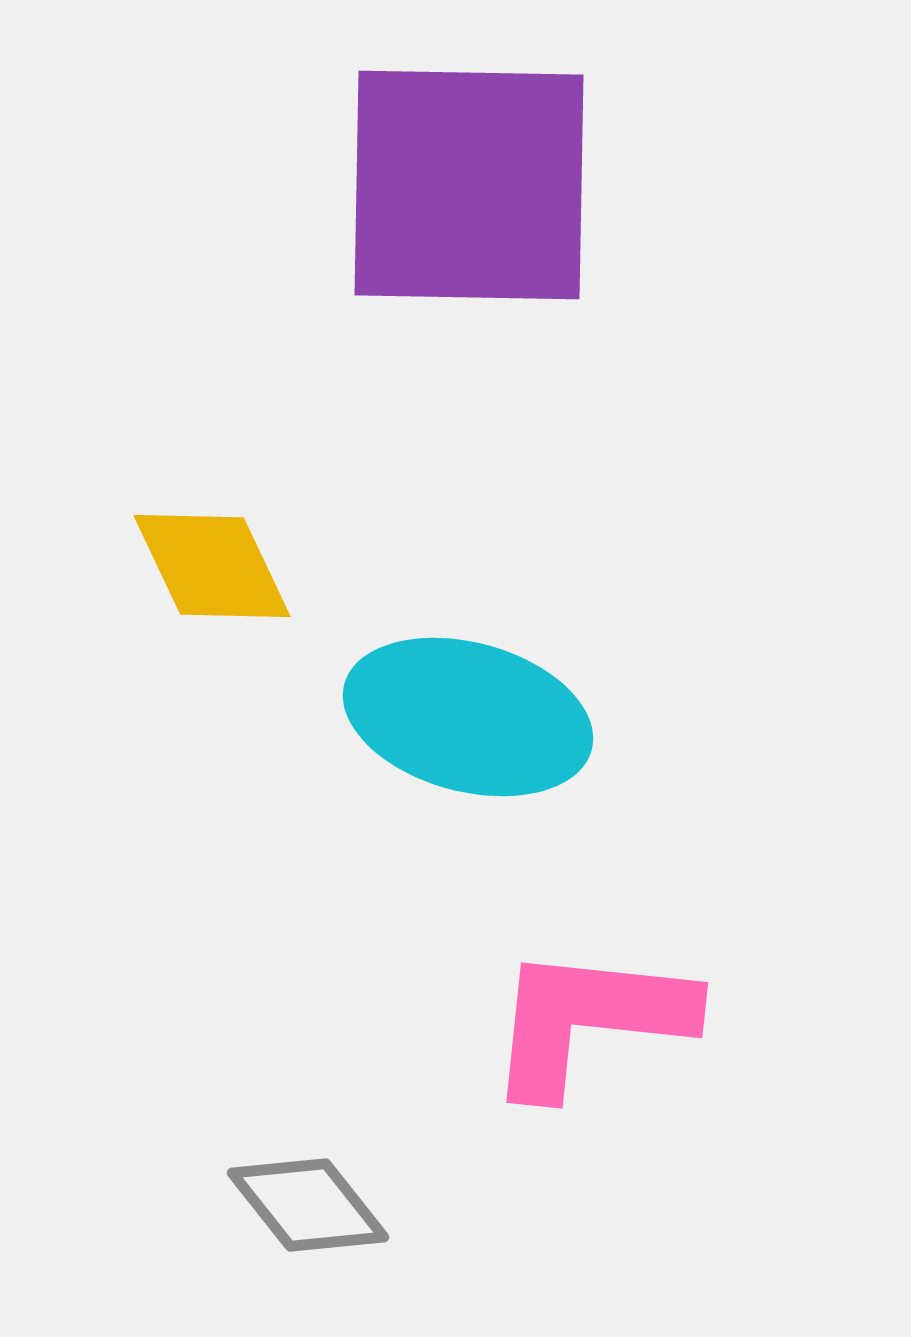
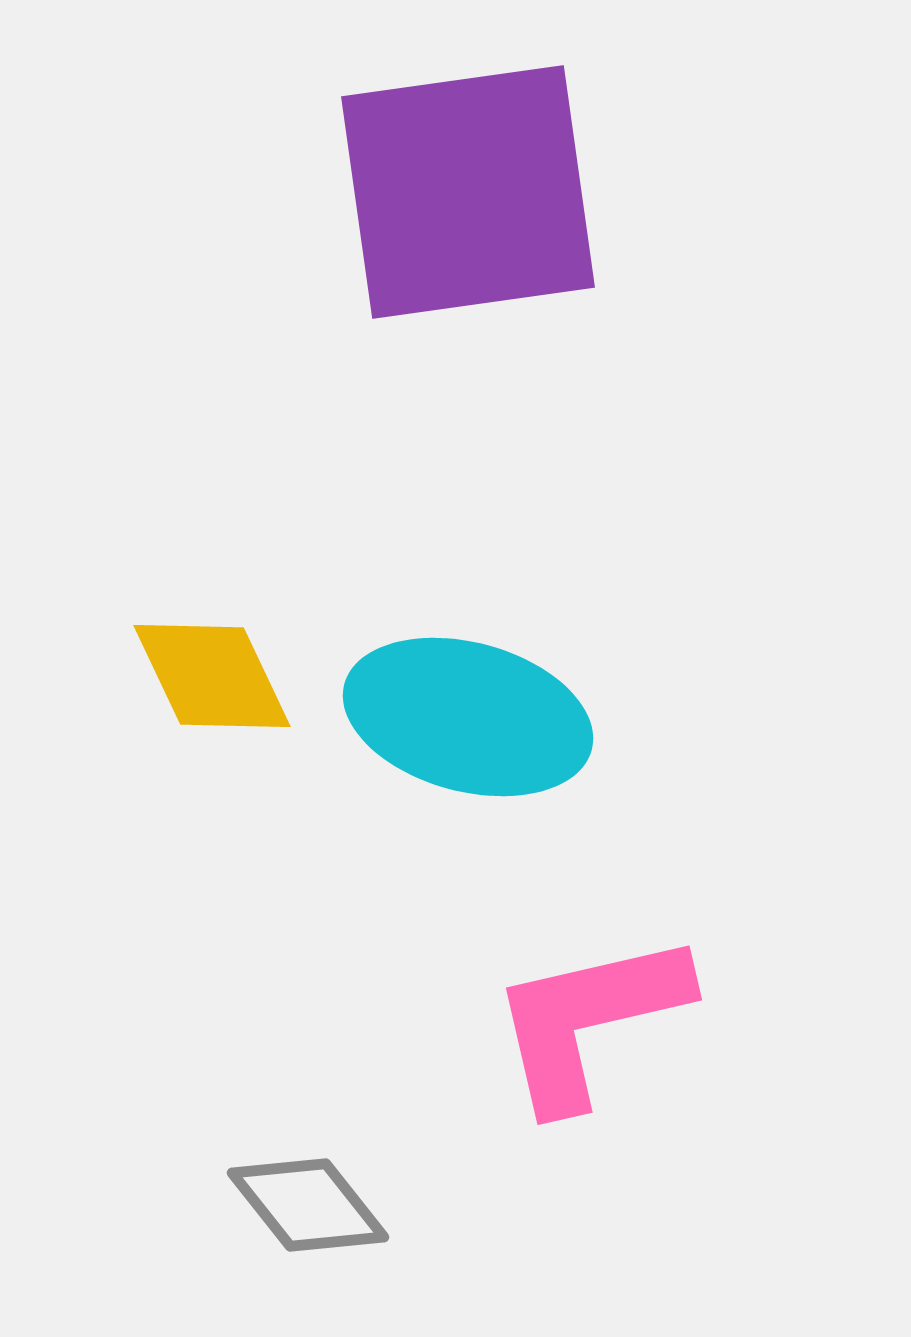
purple square: moved 1 px left, 7 px down; rotated 9 degrees counterclockwise
yellow diamond: moved 110 px down
pink L-shape: rotated 19 degrees counterclockwise
